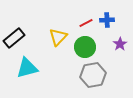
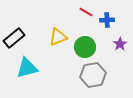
red line: moved 11 px up; rotated 56 degrees clockwise
yellow triangle: rotated 24 degrees clockwise
